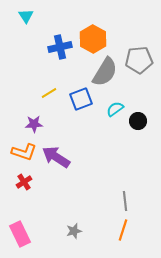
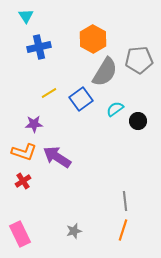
blue cross: moved 21 px left
blue square: rotated 15 degrees counterclockwise
purple arrow: moved 1 px right
red cross: moved 1 px left, 1 px up
